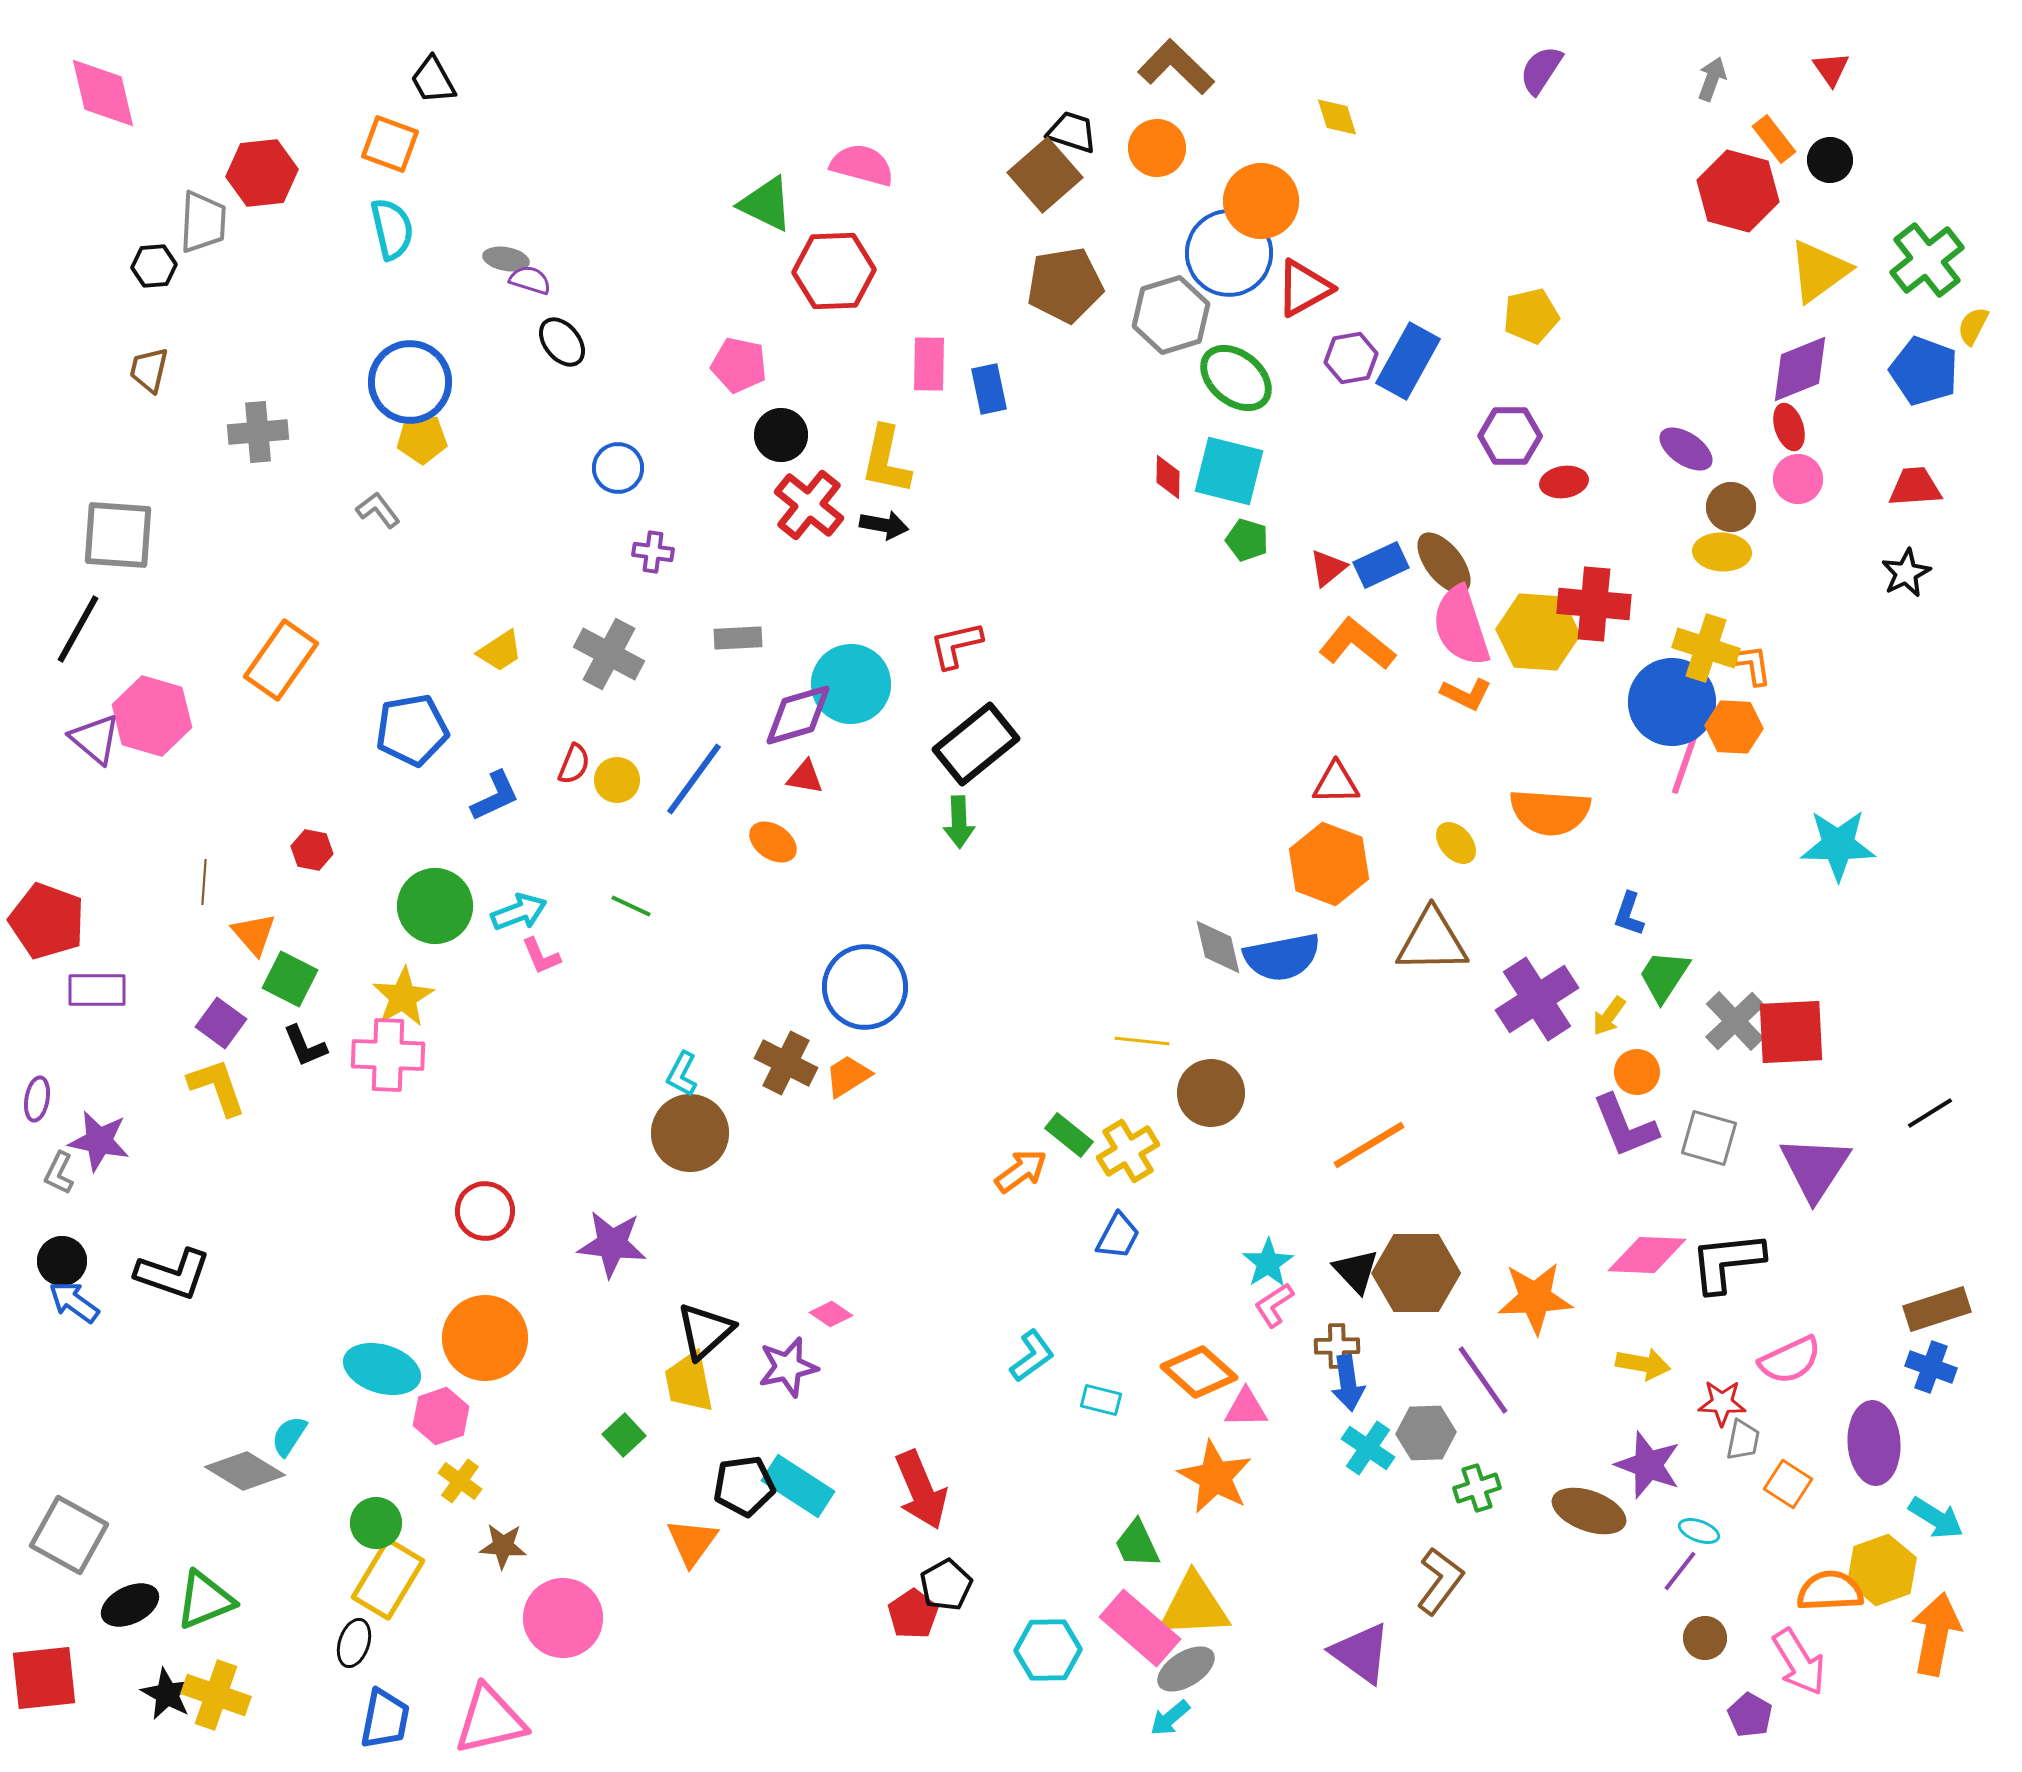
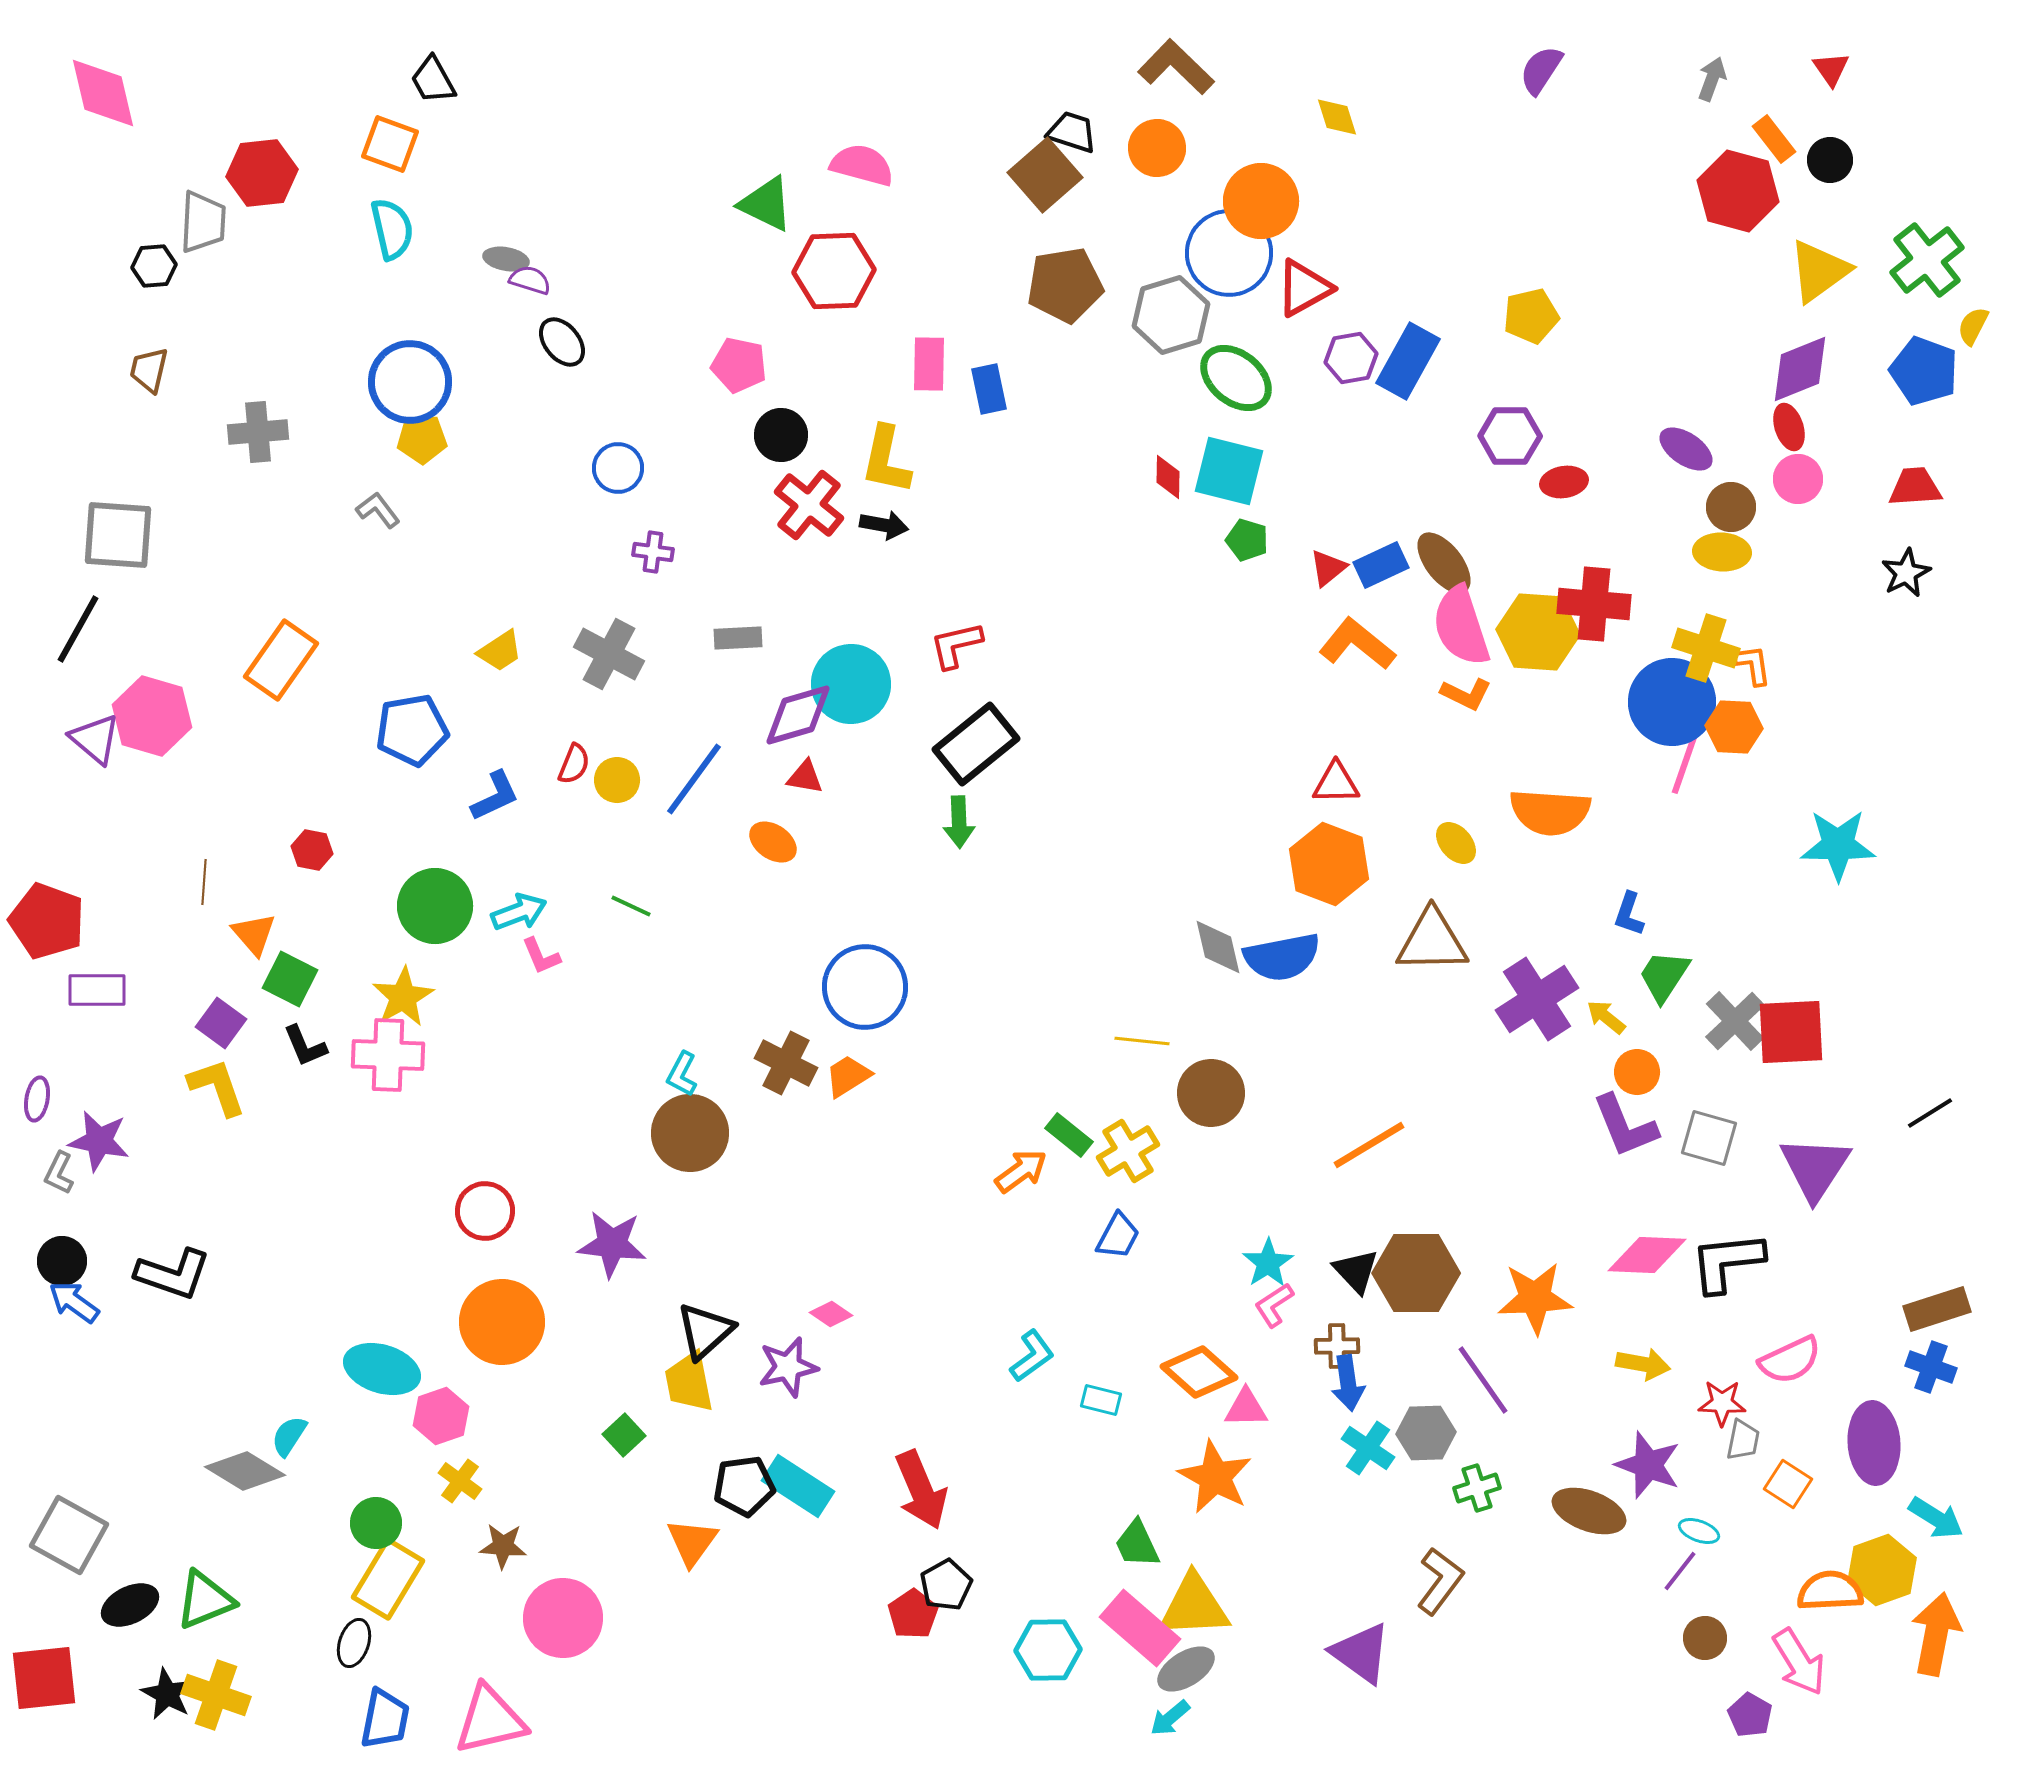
yellow arrow at (1609, 1016): moved 3 px left, 1 px down; rotated 93 degrees clockwise
orange circle at (485, 1338): moved 17 px right, 16 px up
